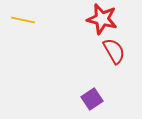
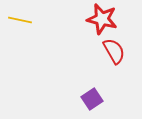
yellow line: moved 3 px left
